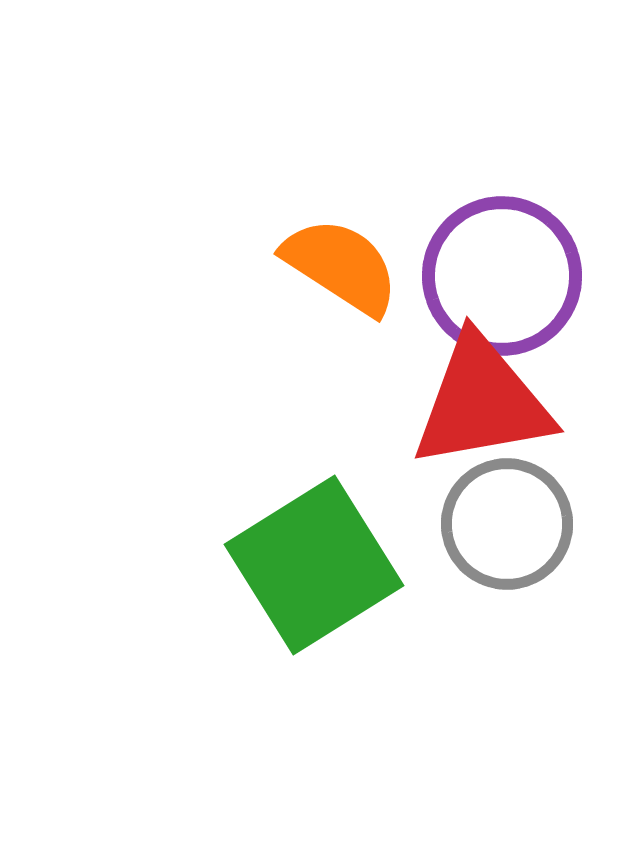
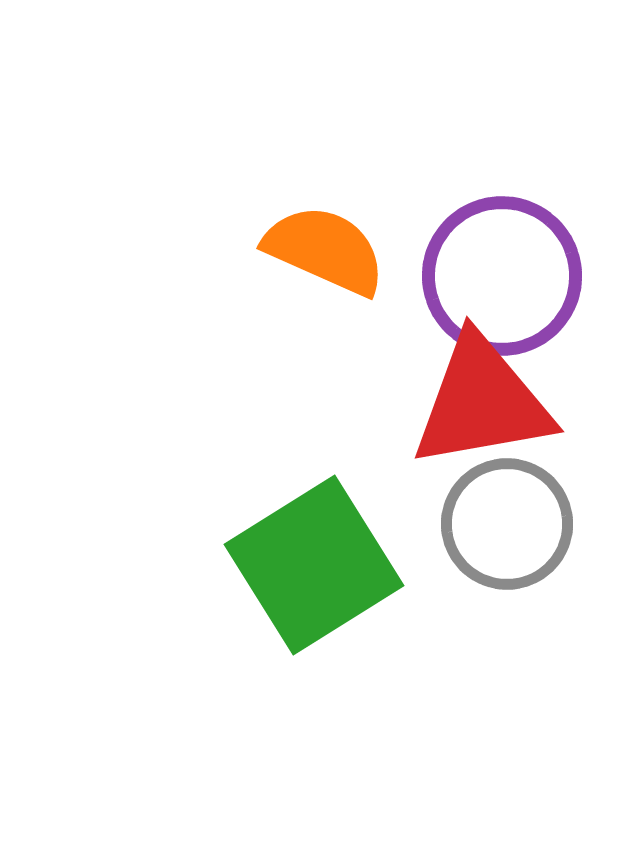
orange semicircle: moved 16 px left, 16 px up; rotated 9 degrees counterclockwise
